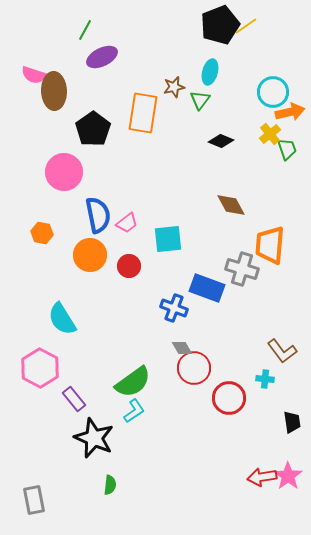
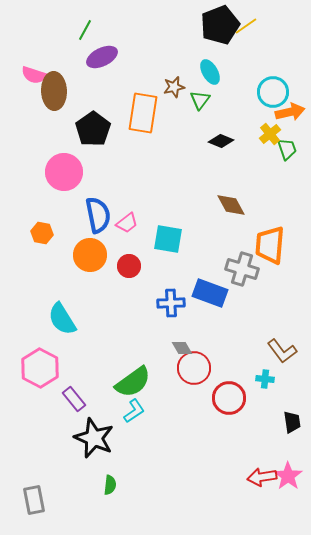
cyan ellipse at (210, 72): rotated 45 degrees counterclockwise
cyan square at (168, 239): rotated 16 degrees clockwise
blue rectangle at (207, 288): moved 3 px right, 5 px down
blue cross at (174, 308): moved 3 px left, 5 px up; rotated 24 degrees counterclockwise
